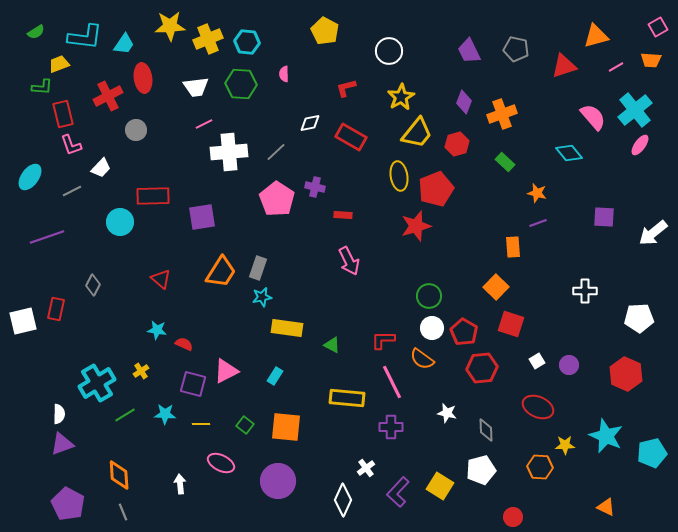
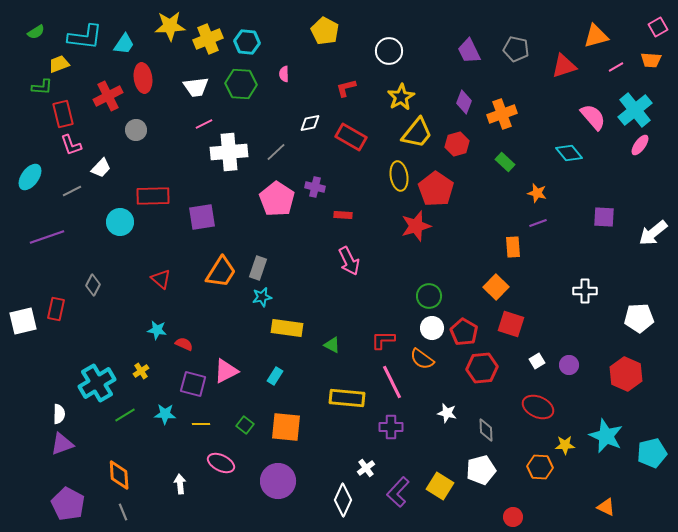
red pentagon at (436, 189): rotated 16 degrees counterclockwise
